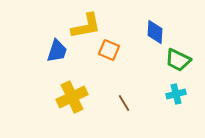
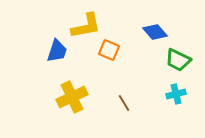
blue diamond: rotated 45 degrees counterclockwise
